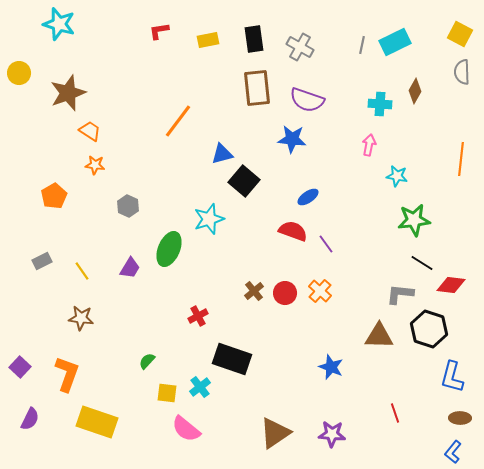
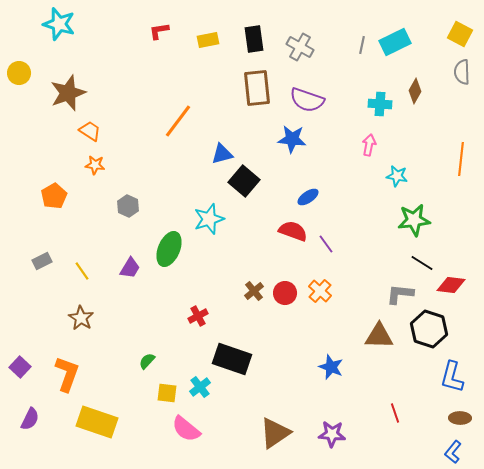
brown star at (81, 318): rotated 25 degrees clockwise
